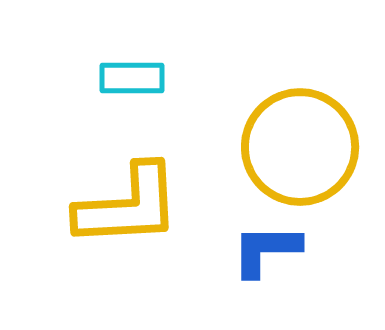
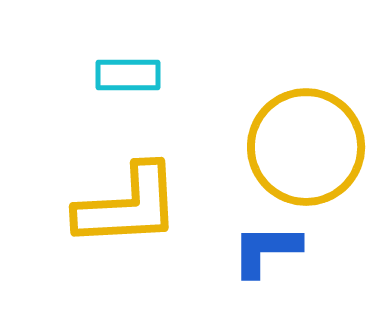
cyan rectangle: moved 4 px left, 3 px up
yellow circle: moved 6 px right
